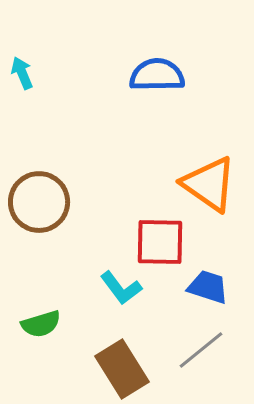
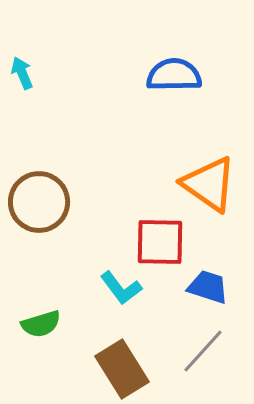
blue semicircle: moved 17 px right
gray line: moved 2 px right, 1 px down; rotated 9 degrees counterclockwise
